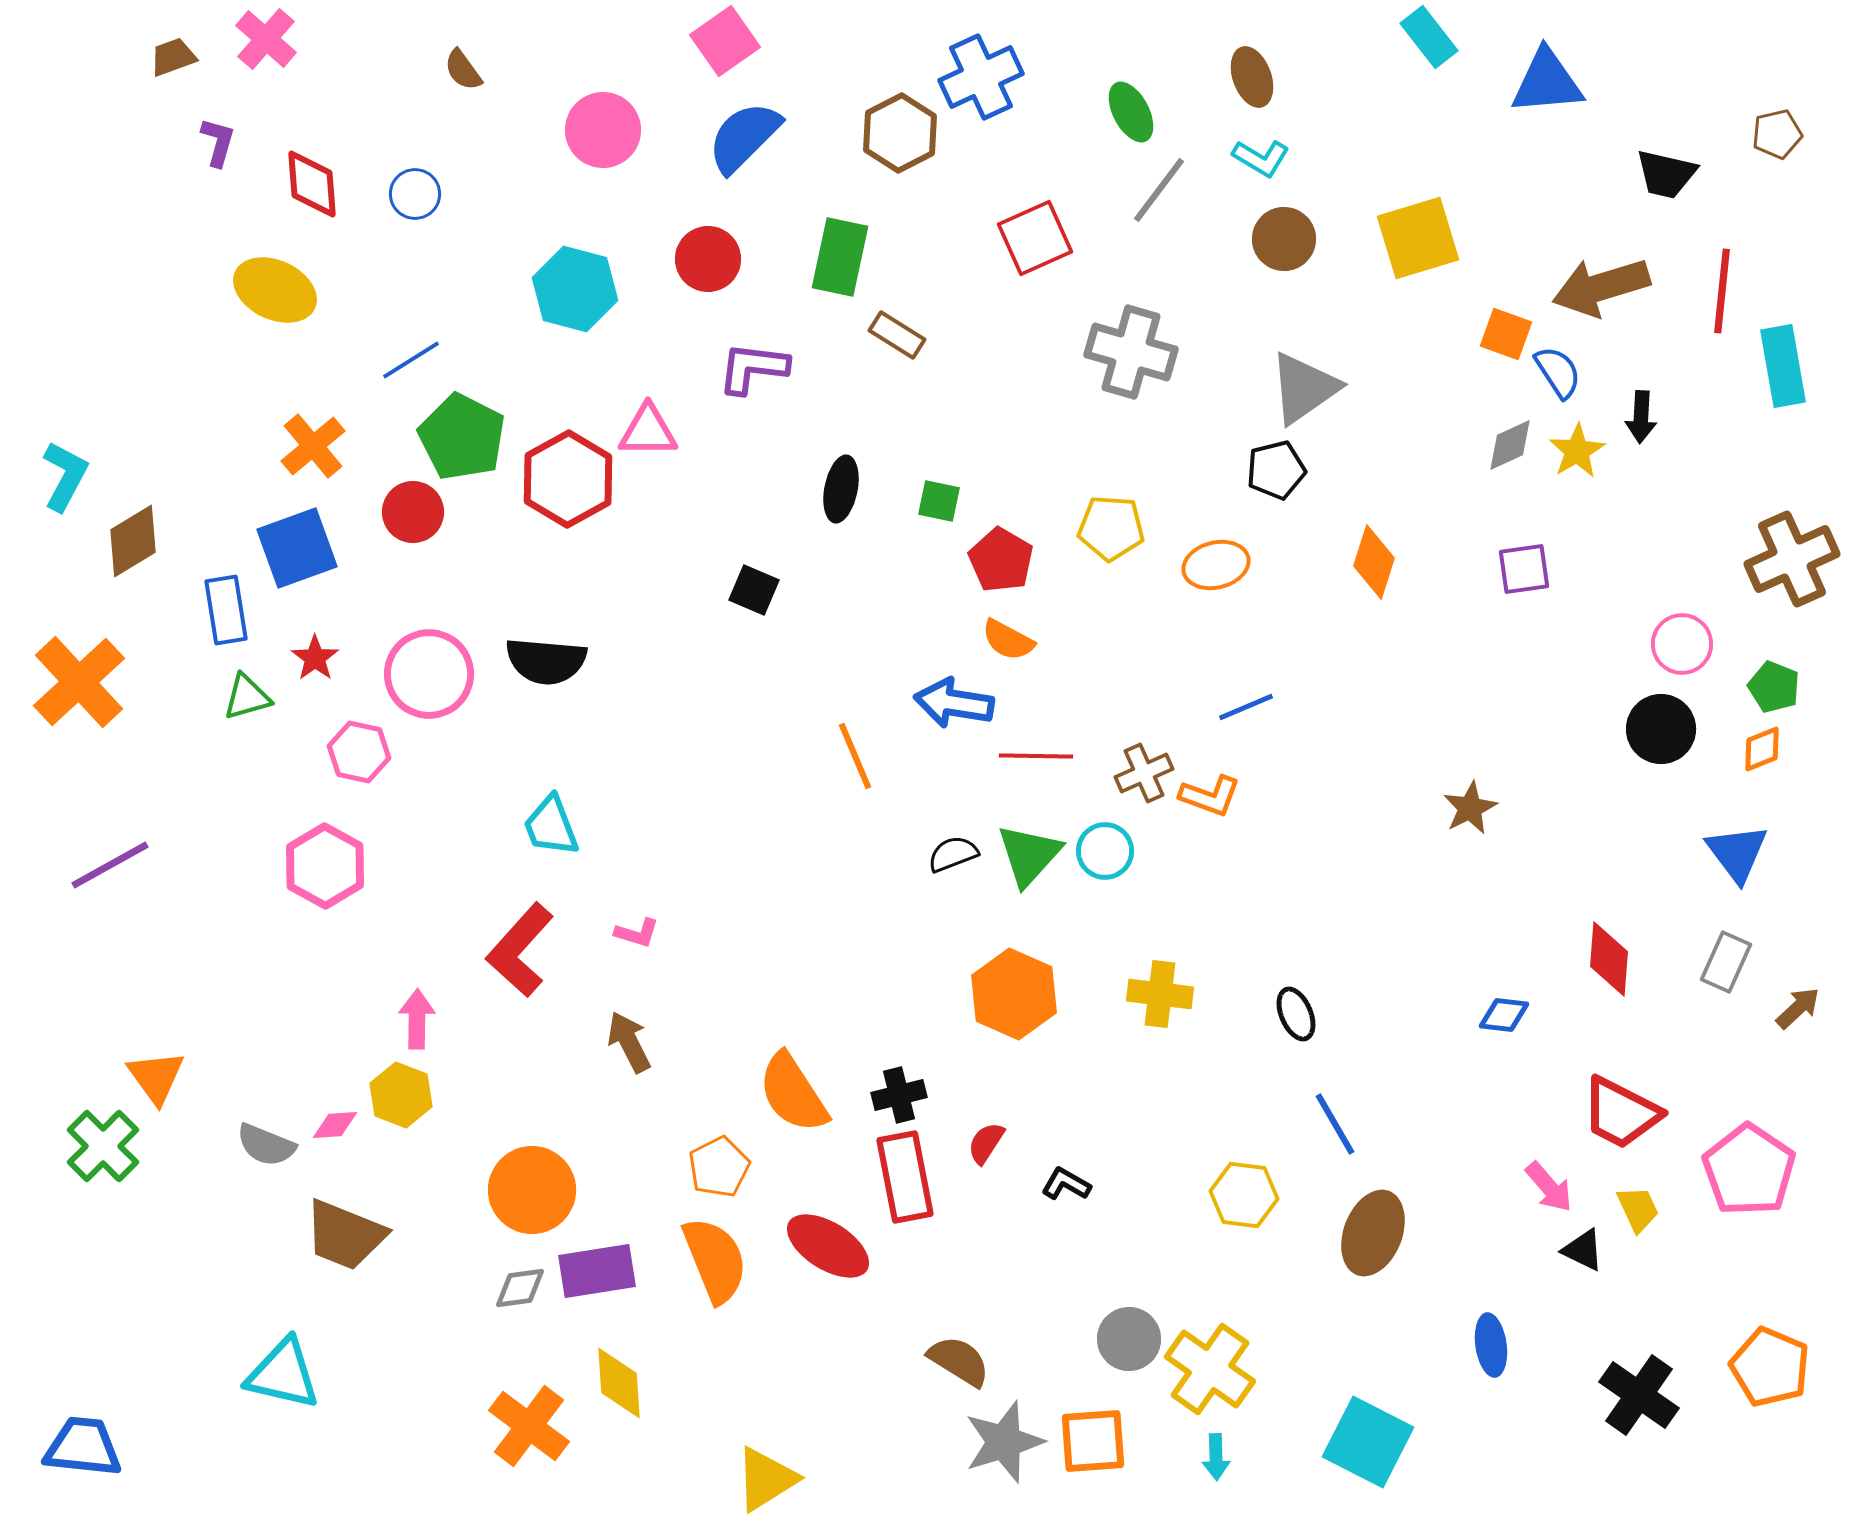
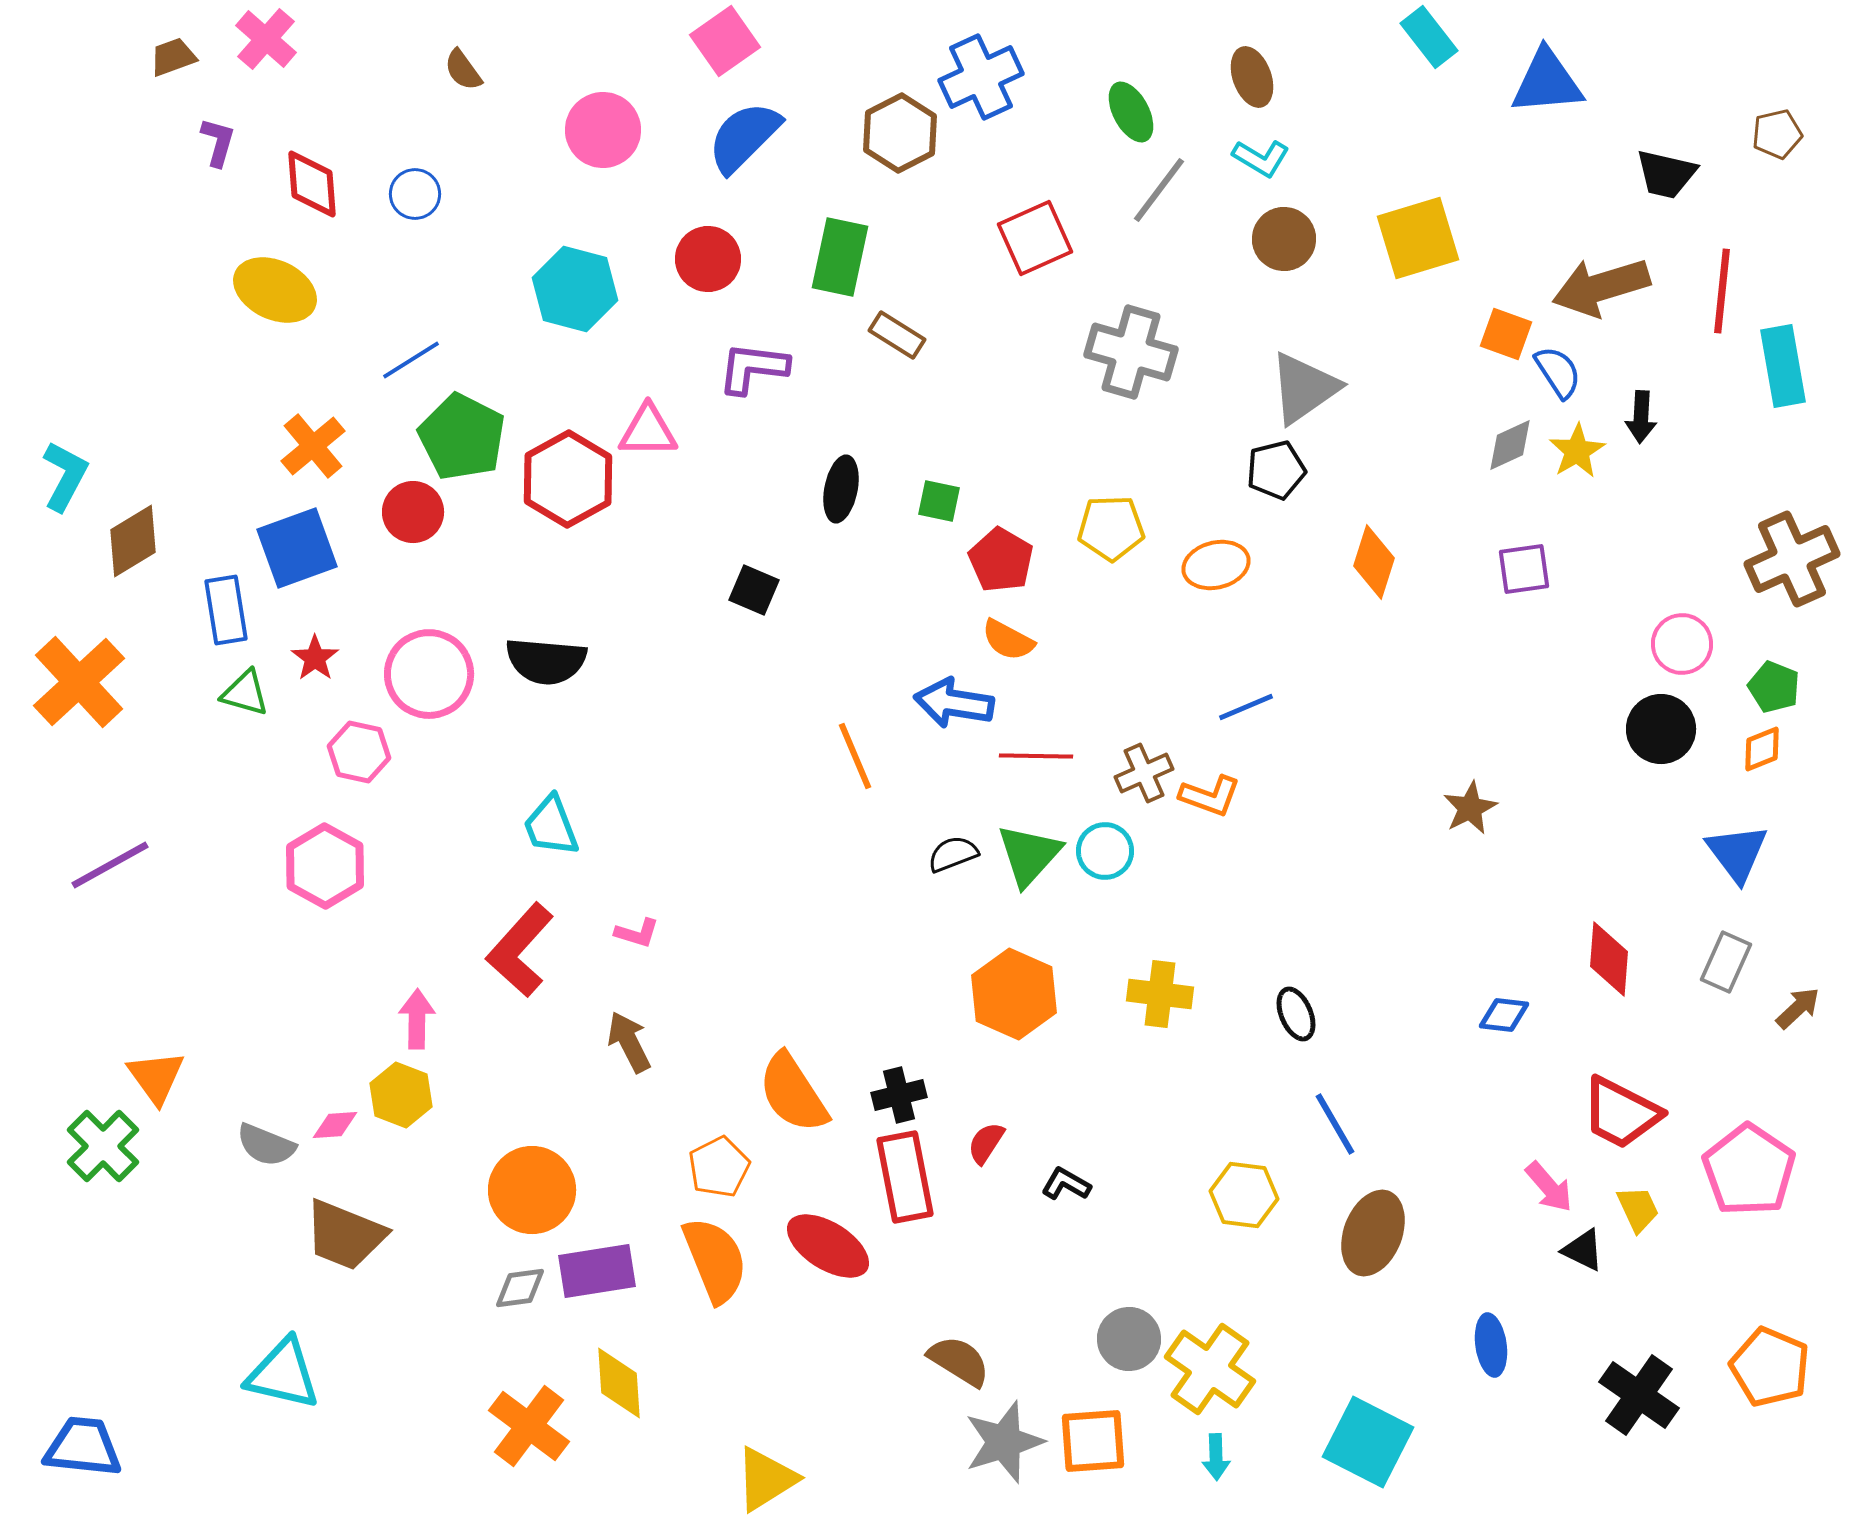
yellow pentagon at (1111, 528): rotated 6 degrees counterclockwise
green triangle at (247, 697): moved 2 px left, 4 px up; rotated 32 degrees clockwise
